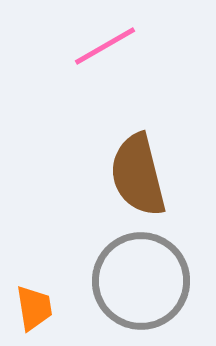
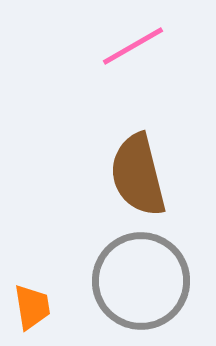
pink line: moved 28 px right
orange trapezoid: moved 2 px left, 1 px up
